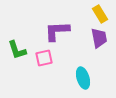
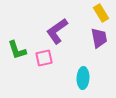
yellow rectangle: moved 1 px right, 1 px up
purple L-shape: rotated 32 degrees counterclockwise
cyan ellipse: rotated 20 degrees clockwise
